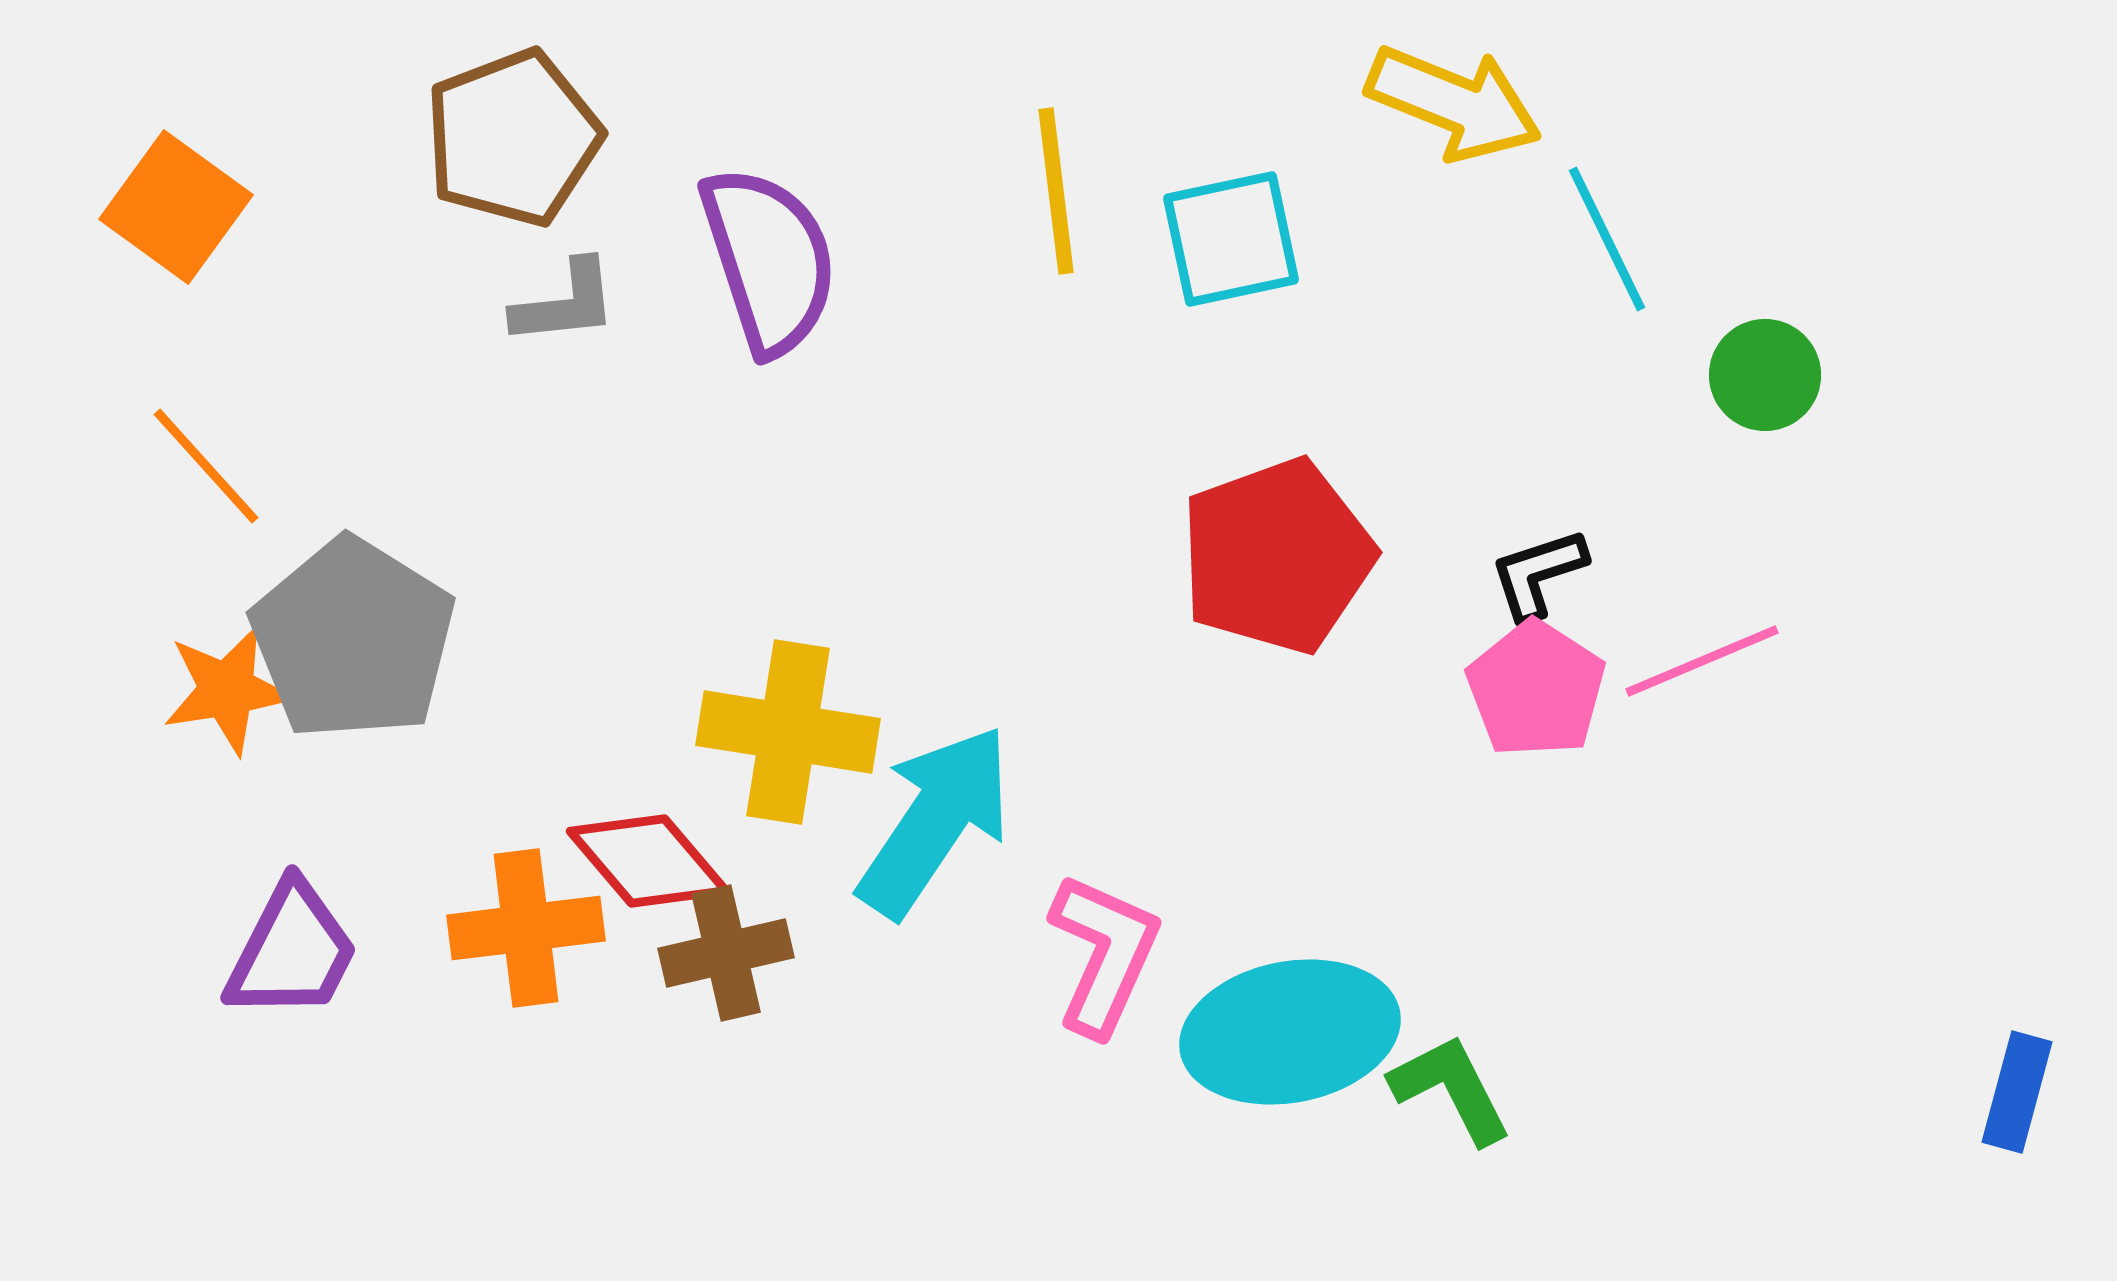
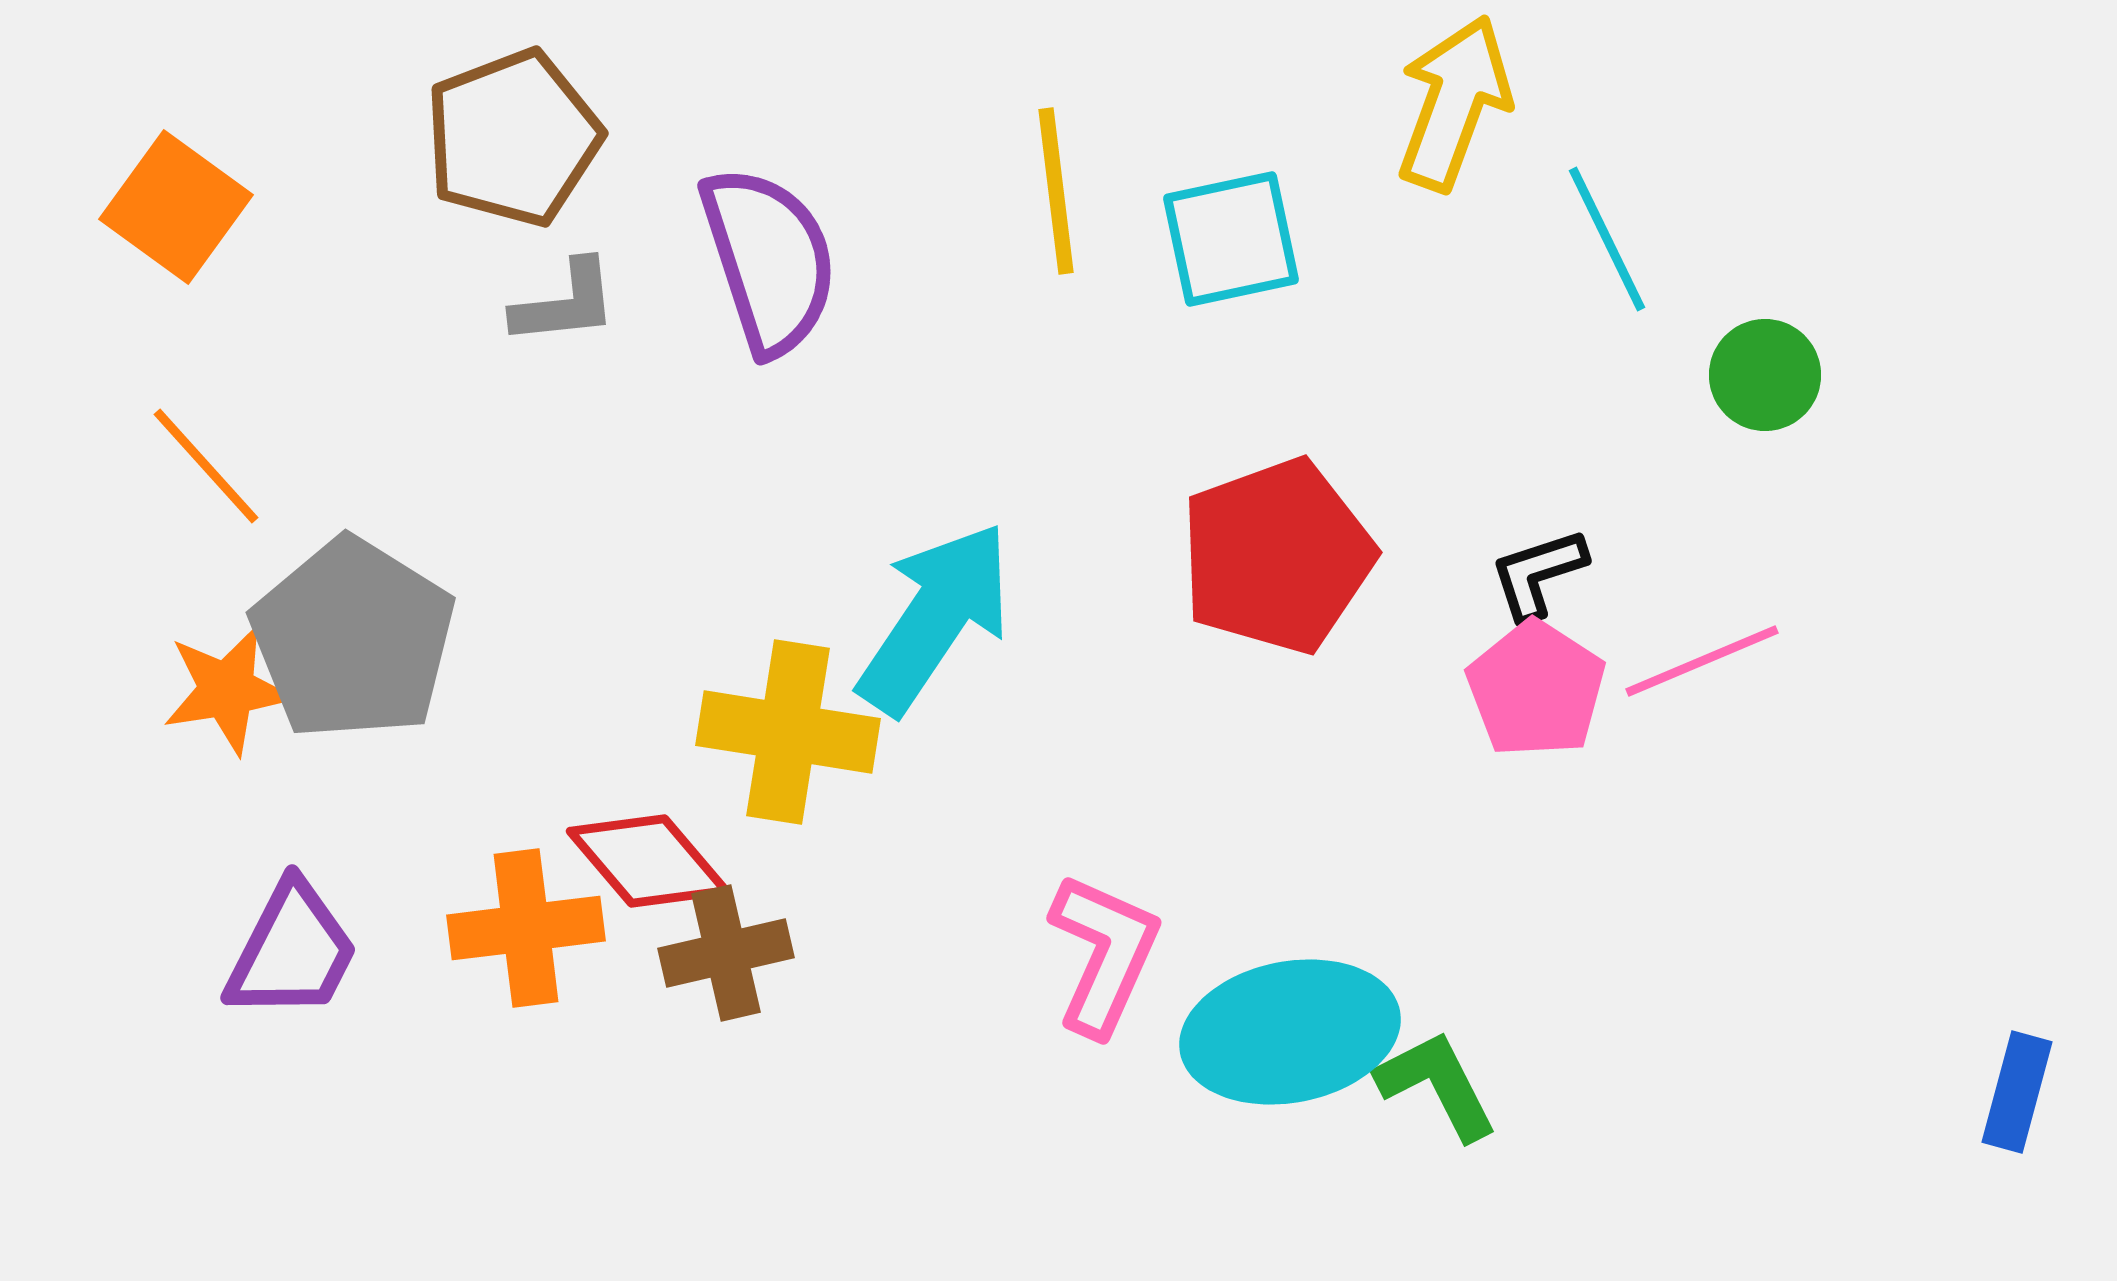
yellow arrow: rotated 92 degrees counterclockwise
cyan arrow: moved 203 px up
green L-shape: moved 14 px left, 4 px up
